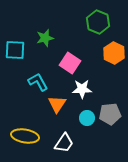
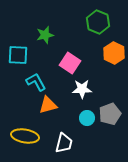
green star: moved 3 px up
cyan square: moved 3 px right, 5 px down
cyan L-shape: moved 2 px left
orange triangle: moved 9 px left, 1 px down; rotated 42 degrees clockwise
gray pentagon: rotated 15 degrees counterclockwise
white trapezoid: rotated 20 degrees counterclockwise
